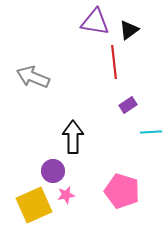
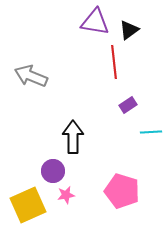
gray arrow: moved 2 px left, 1 px up
yellow square: moved 6 px left
